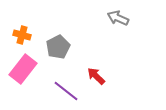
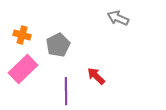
gray pentagon: moved 2 px up
pink rectangle: rotated 8 degrees clockwise
purple line: rotated 52 degrees clockwise
